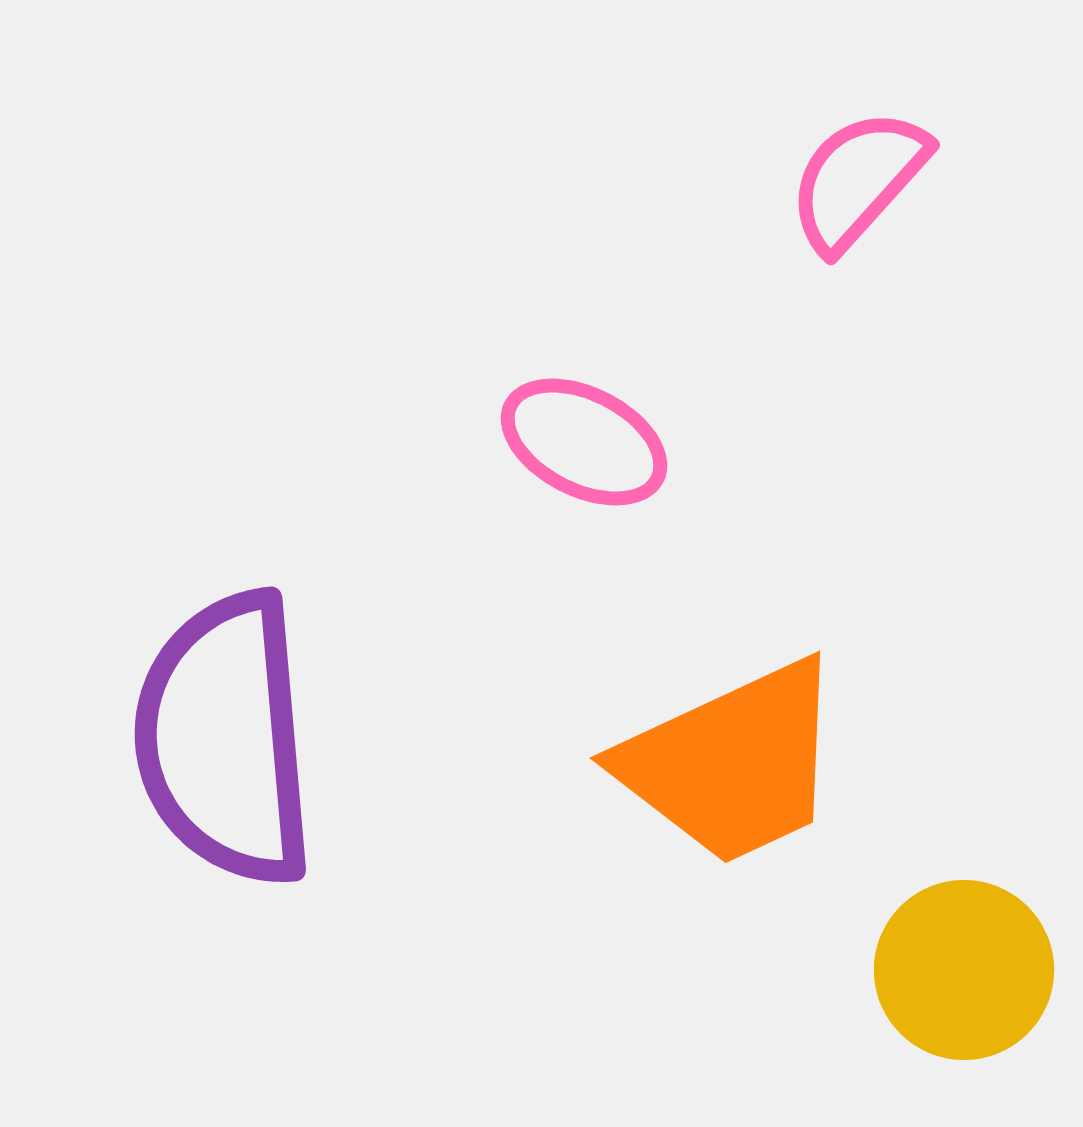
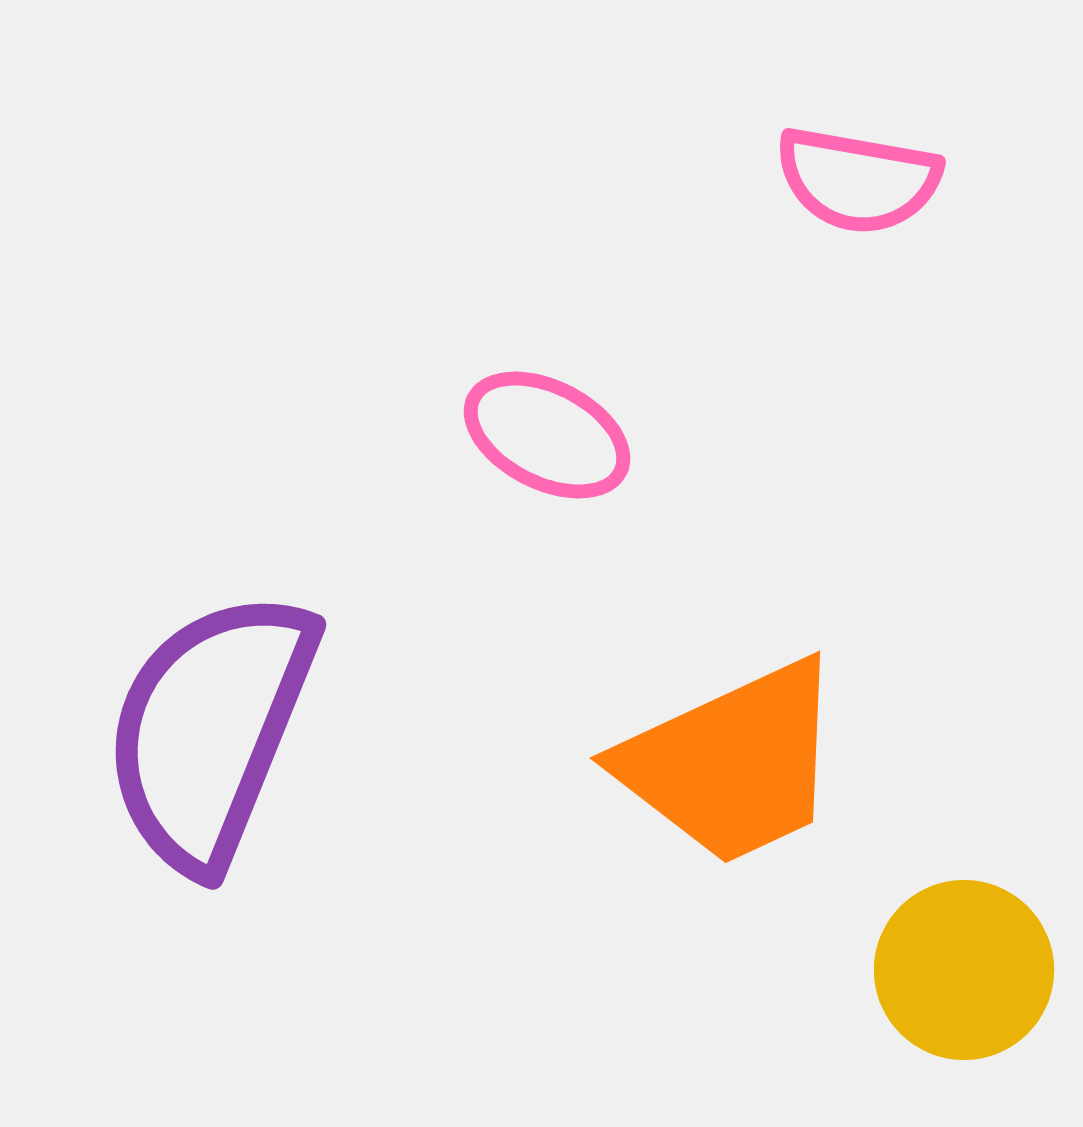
pink semicircle: rotated 122 degrees counterclockwise
pink ellipse: moved 37 px left, 7 px up
purple semicircle: moved 15 px left, 9 px up; rotated 27 degrees clockwise
